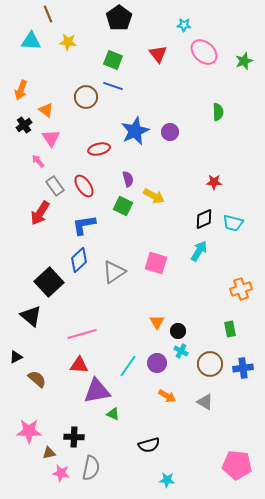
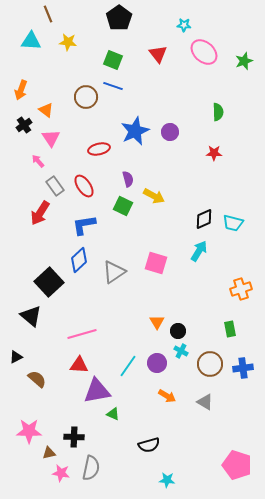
red star at (214, 182): moved 29 px up
pink pentagon at (237, 465): rotated 12 degrees clockwise
